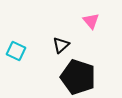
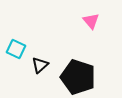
black triangle: moved 21 px left, 20 px down
cyan square: moved 2 px up
